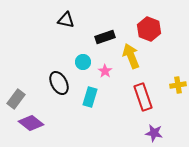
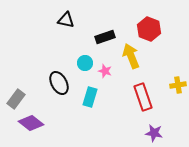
cyan circle: moved 2 px right, 1 px down
pink star: rotated 16 degrees counterclockwise
